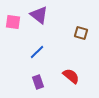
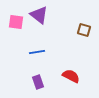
pink square: moved 3 px right
brown square: moved 3 px right, 3 px up
blue line: rotated 35 degrees clockwise
red semicircle: rotated 12 degrees counterclockwise
